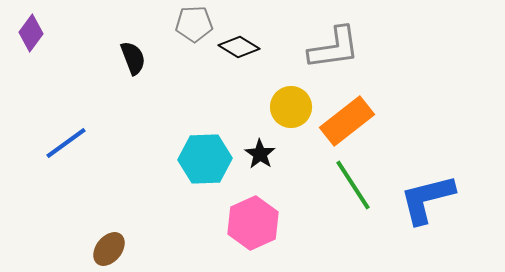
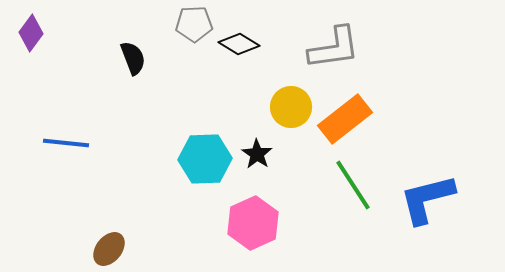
black diamond: moved 3 px up
orange rectangle: moved 2 px left, 2 px up
blue line: rotated 42 degrees clockwise
black star: moved 3 px left
